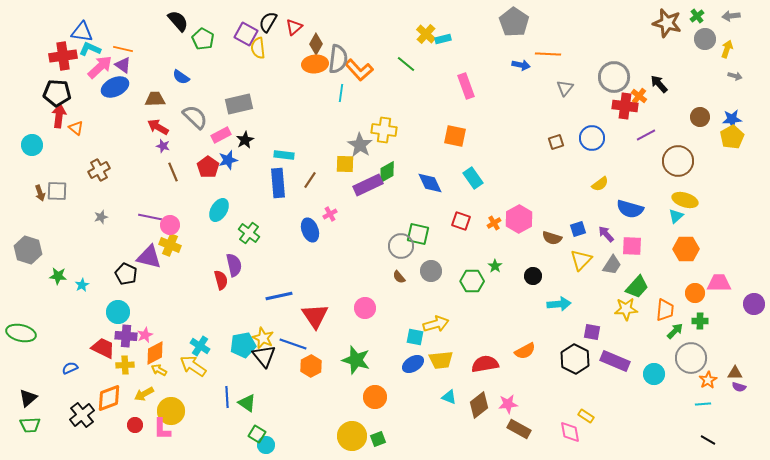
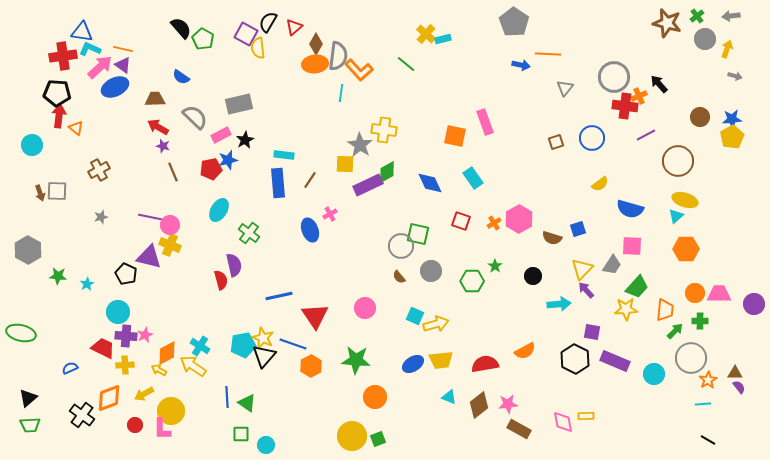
black semicircle at (178, 21): moved 3 px right, 7 px down
gray semicircle at (338, 59): moved 3 px up
pink rectangle at (466, 86): moved 19 px right, 36 px down
orange cross at (639, 96): rotated 28 degrees clockwise
red pentagon at (208, 167): moved 3 px right, 2 px down; rotated 25 degrees clockwise
purple arrow at (606, 234): moved 20 px left, 56 px down
gray hexagon at (28, 250): rotated 12 degrees clockwise
yellow triangle at (581, 260): moved 1 px right, 9 px down
pink trapezoid at (719, 283): moved 11 px down
cyan star at (82, 285): moved 5 px right, 1 px up
cyan square at (415, 337): moved 21 px up; rotated 12 degrees clockwise
orange diamond at (155, 353): moved 12 px right
black triangle at (264, 356): rotated 20 degrees clockwise
green star at (356, 360): rotated 12 degrees counterclockwise
purple semicircle at (739, 387): rotated 144 degrees counterclockwise
black cross at (82, 415): rotated 15 degrees counterclockwise
yellow rectangle at (586, 416): rotated 35 degrees counterclockwise
pink diamond at (570, 432): moved 7 px left, 10 px up
green square at (257, 434): moved 16 px left; rotated 30 degrees counterclockwise
